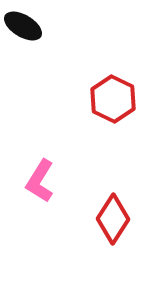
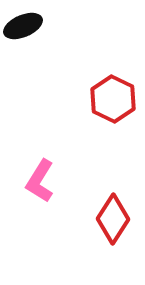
black ellipse: rotated 54 degrees counterclockwise
